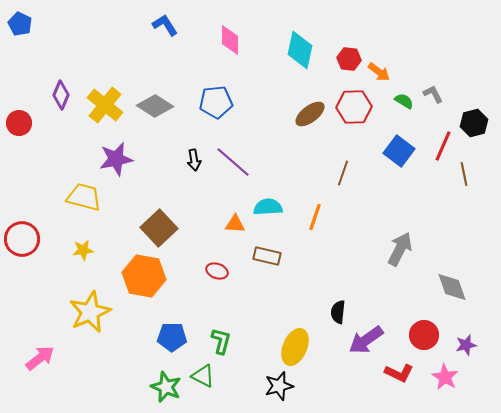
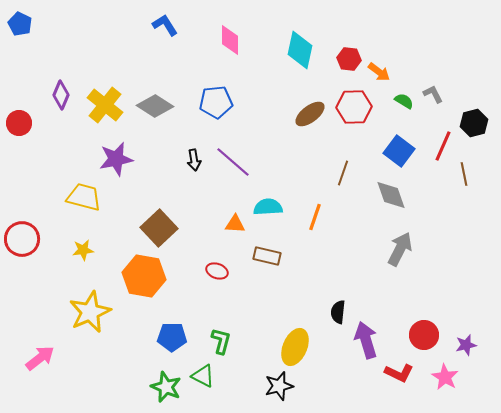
gray diamond at (452, 287): moved 61 px left, 92 px up
purple arrow at (366, 340): rotated 108 degrees clockwise
